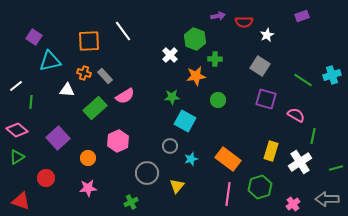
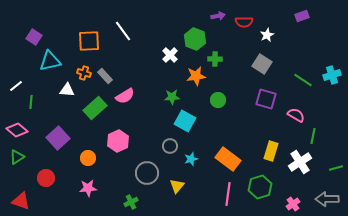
gray square at (260, 66): moved 2 px right, 2 px up
